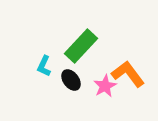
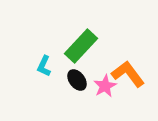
black ellipse: moved 6 px right
